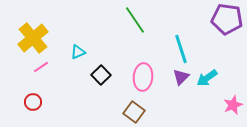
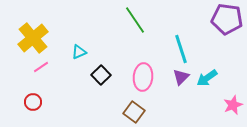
cyan triangle: moved 1 px right
